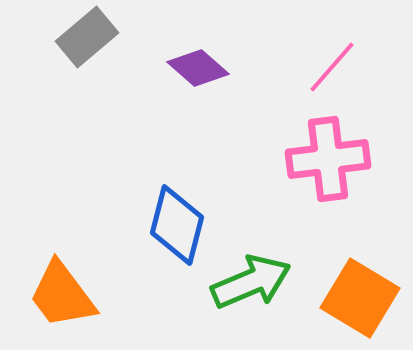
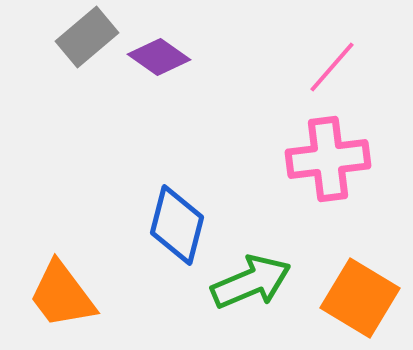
purple diamond: moved 39 px left, 11 px up; rotated 6 degrees counterclockwise
